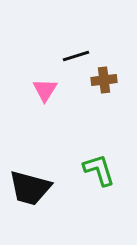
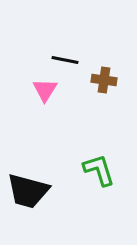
black line: moved 11 px left, 4 px down; rotated 28 degrees clockwise
brown cross: rotated 15 degrees clockwise
black trapezoid: moved 2 px left, 3 px down
